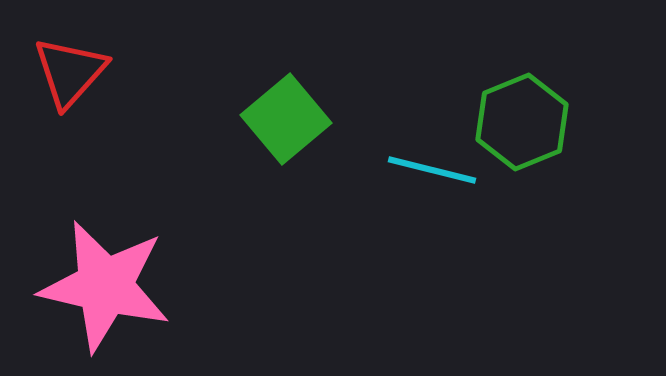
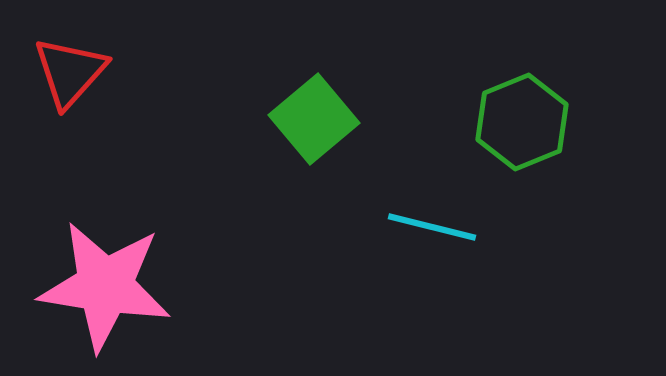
green square: moved 28 px right
cyan line: moved 57 px down
pink star: rotated 4 degrees counterclockwise
